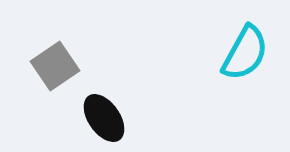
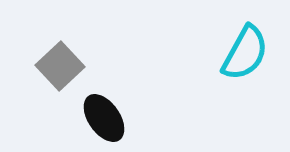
gray square: moved 5 px right; rotated 9 degrees counterclockwise
